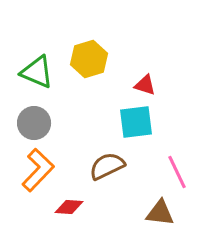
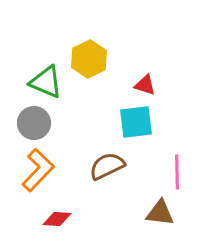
yellow hexagon: rotated 9 degrees counterclockwise
green triangle: moved 9 px right, 10 px down
pink line: rotated 24 degrees clockwise
red diamond: moved 12 px left, 12 px down
